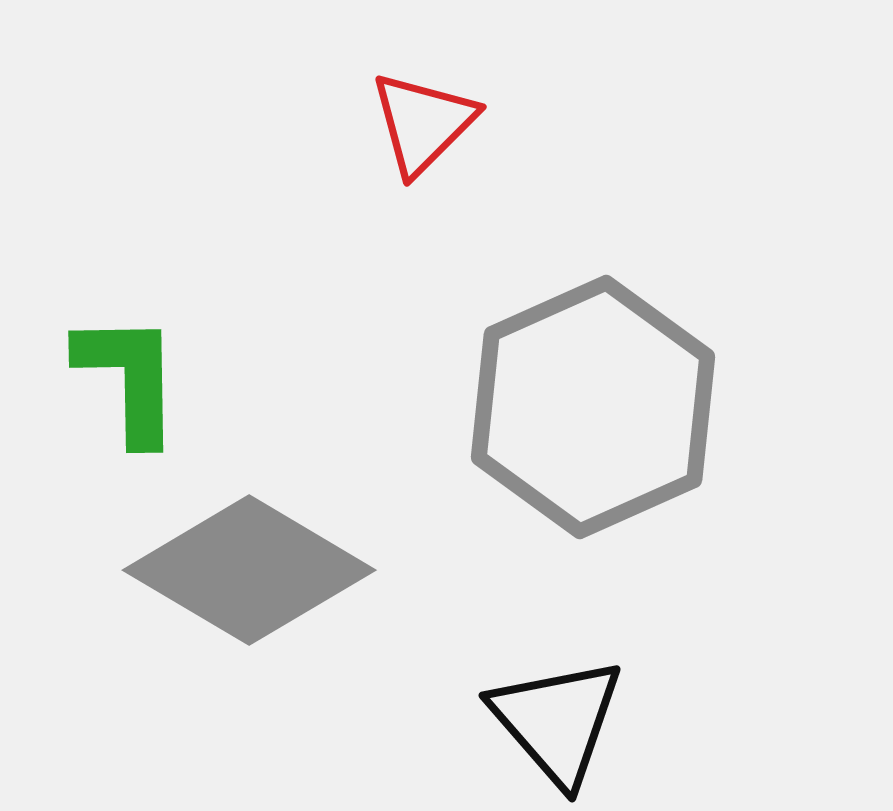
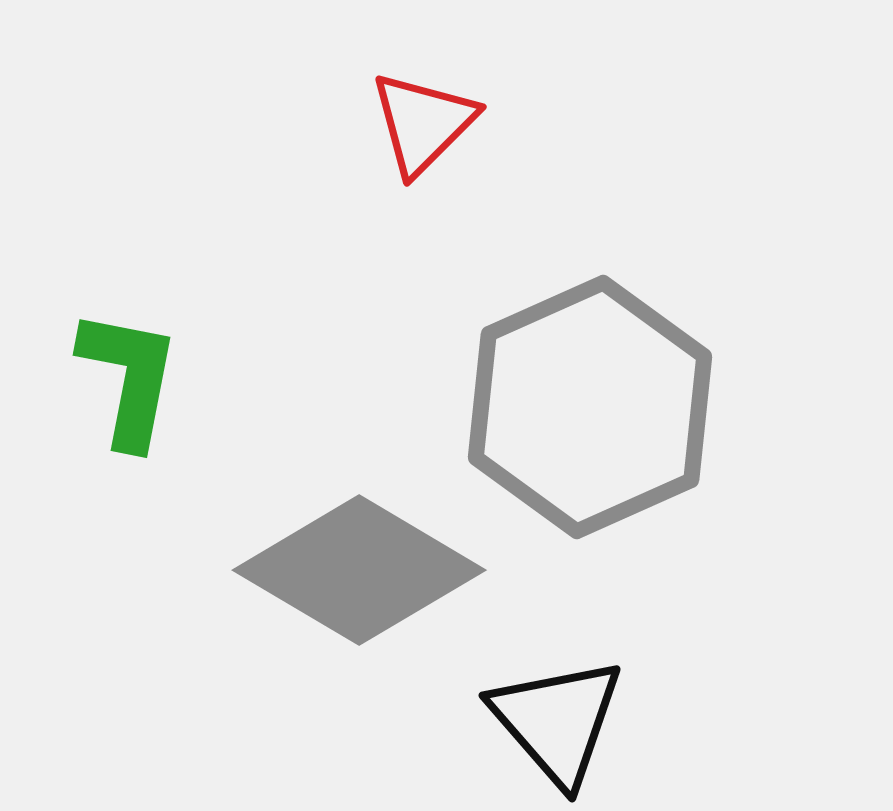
green L-shape: rotated 12 degrees clockwise
gray hexagon: moved 3 px left
gray diamond: moved 110 px right
